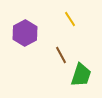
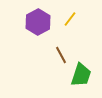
yellow line: rotated 70 degrees clockwise
purple hexagon: moved 13 px right, 11 px up
